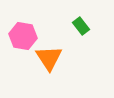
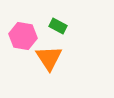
green rectangle: moved 23 px left; rotated 24 degrees counterclockwise
